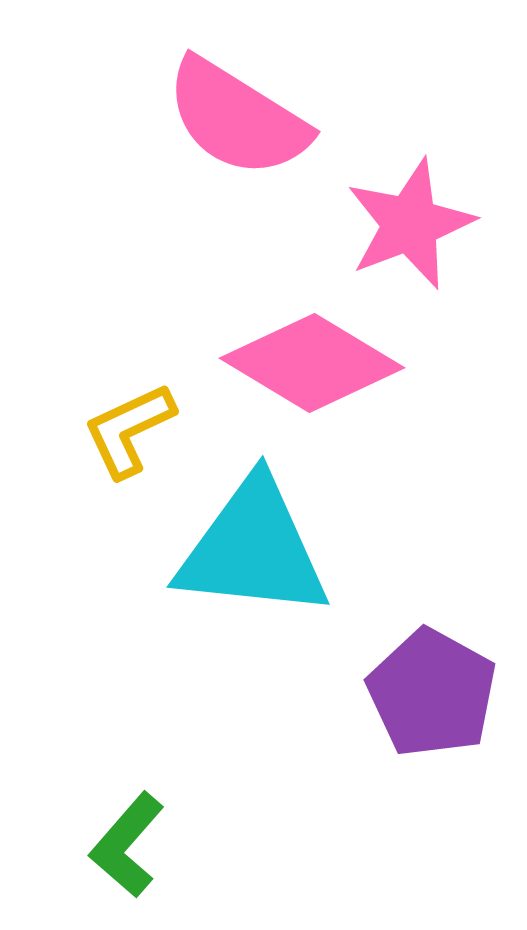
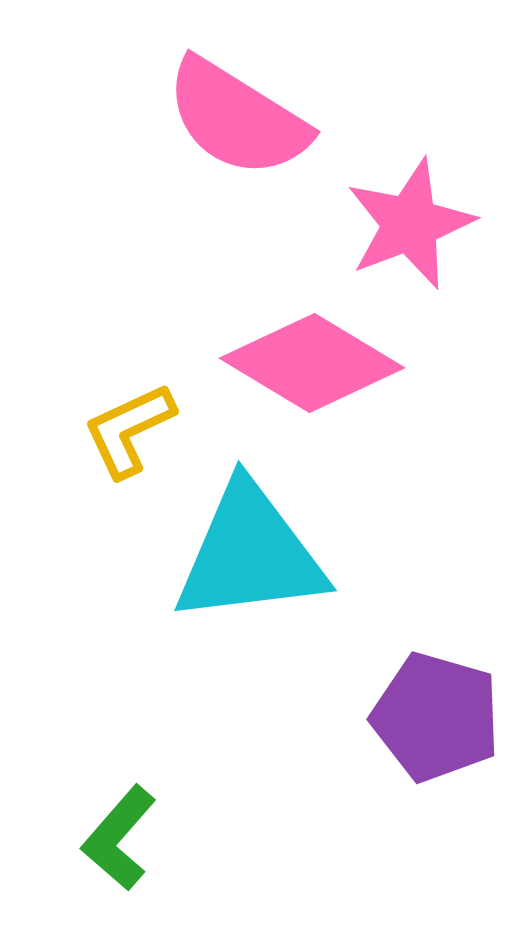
cyan triangle: moved 3 px left, 5 px down; rotated 13 degrees counterclockwise
purple pentagon: moved 4 px right, 24 px down; rotated 13 degrees counterclockwise
green L-shape: moved 8 px left, 7 px up
